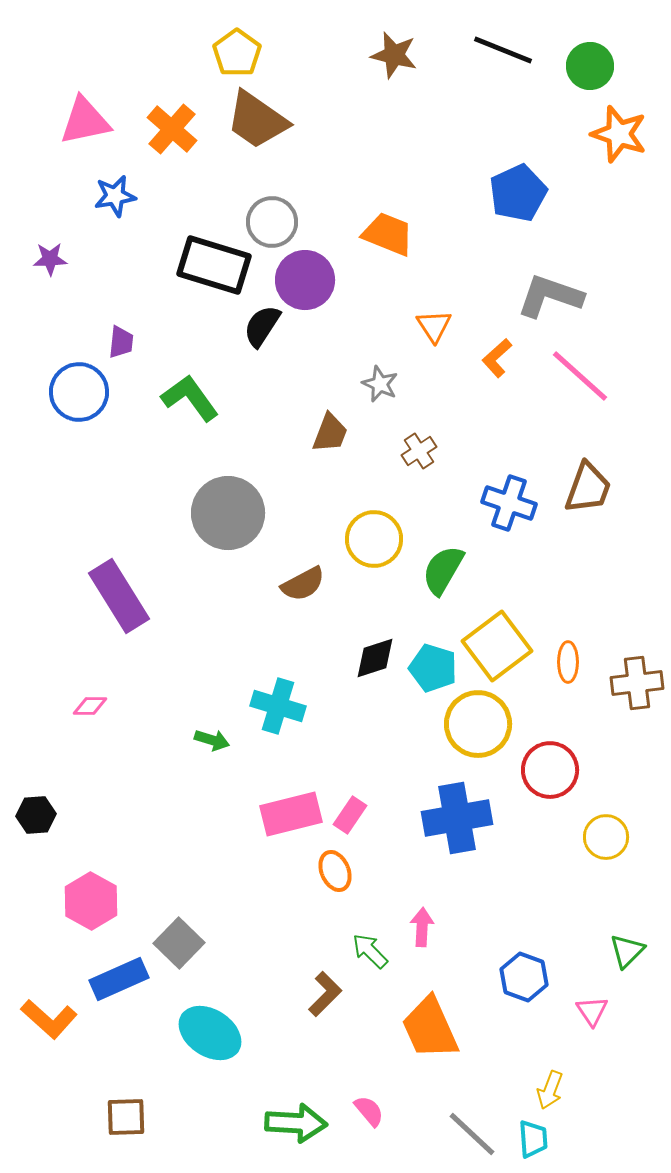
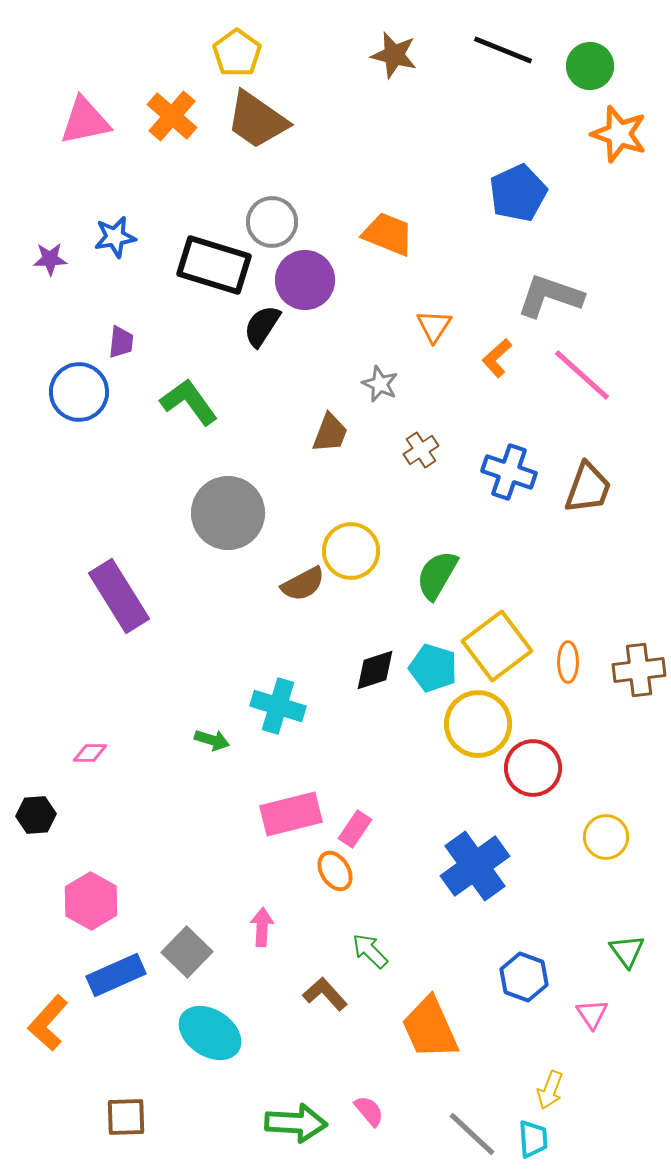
orange cross at (172, 129): moved 13 px up
blue star at (115, 196): moved 41 px down
orange triangle at (434, 326): rotated 6 degrees clockwise
pink line at (580, 376): moved 2 px right, 1 px up
green L-shape at (190, 398): moved 1 px left, 4 px down
brown cross at (419, 451): moved 2 px right, 1 px up
blue cross at (509, 503): moved 31 px up
yellow circle at (374, 539): moved 23 px left, 12 px down
green semicircle at (443, 570): moved 6 px left, 5 px down
black diamond at (375, 658): moved 12 px down
brown cross at (637, 683): moved 2 px right, 13 px up
pink diamond at (90, 706): moved 47 px down
red circle at (550, 770): moved 17 px left, 2 px up
pink rectangle at (350, 815): moved 5 px right, 14 px down
blue cross at (457, 818): moved 18 px right, 48 px down; rotated 26 degrees counterclockwise
orange ellipse at (335, 871): rotated 9 degrees counterclockwise
pink arrow at (422, 927): moved 160 px left
gray square at (179, 943): moved 8 px right, 9 px down
green triangle at (627, 951): rotated 21 degrees counterclockwise
blue rectangle at (119, 979): moved 3 px left, 4 px up
brown L-shape at (325, 994): rotated 87 degrees counterclockwise
pink triangle at (592, 1011): moved 3 px down
orange L-shape at (49, 1019): moved 1 px left, 4 px down; rotated 90 degrees clockwise
